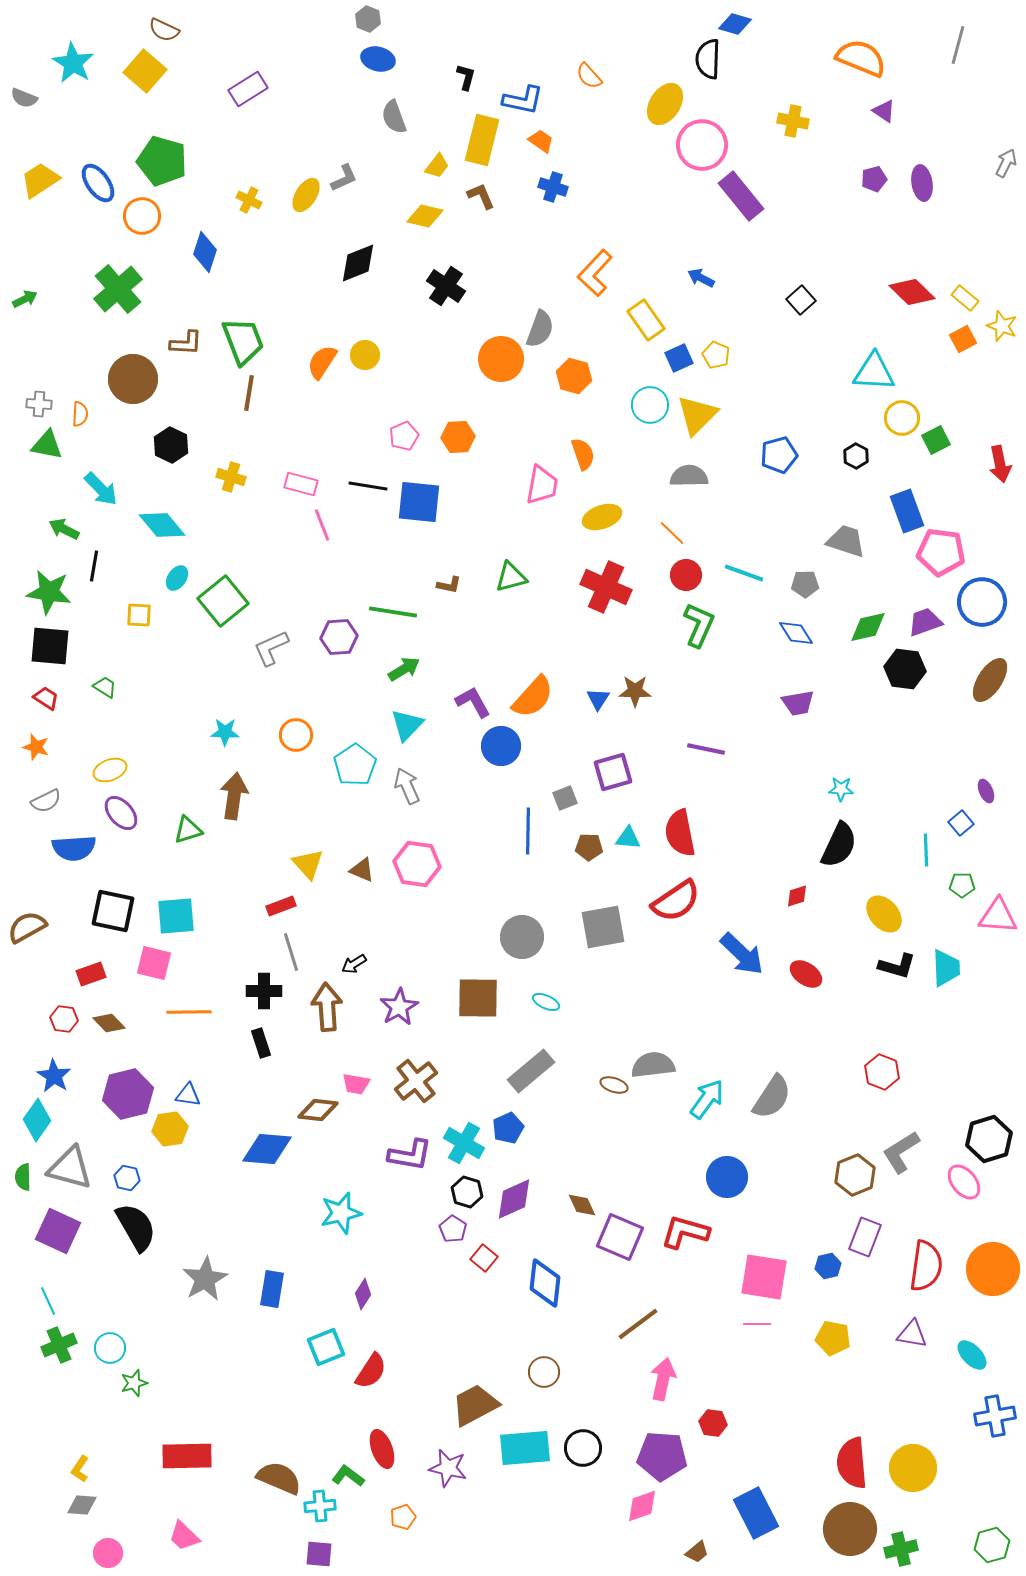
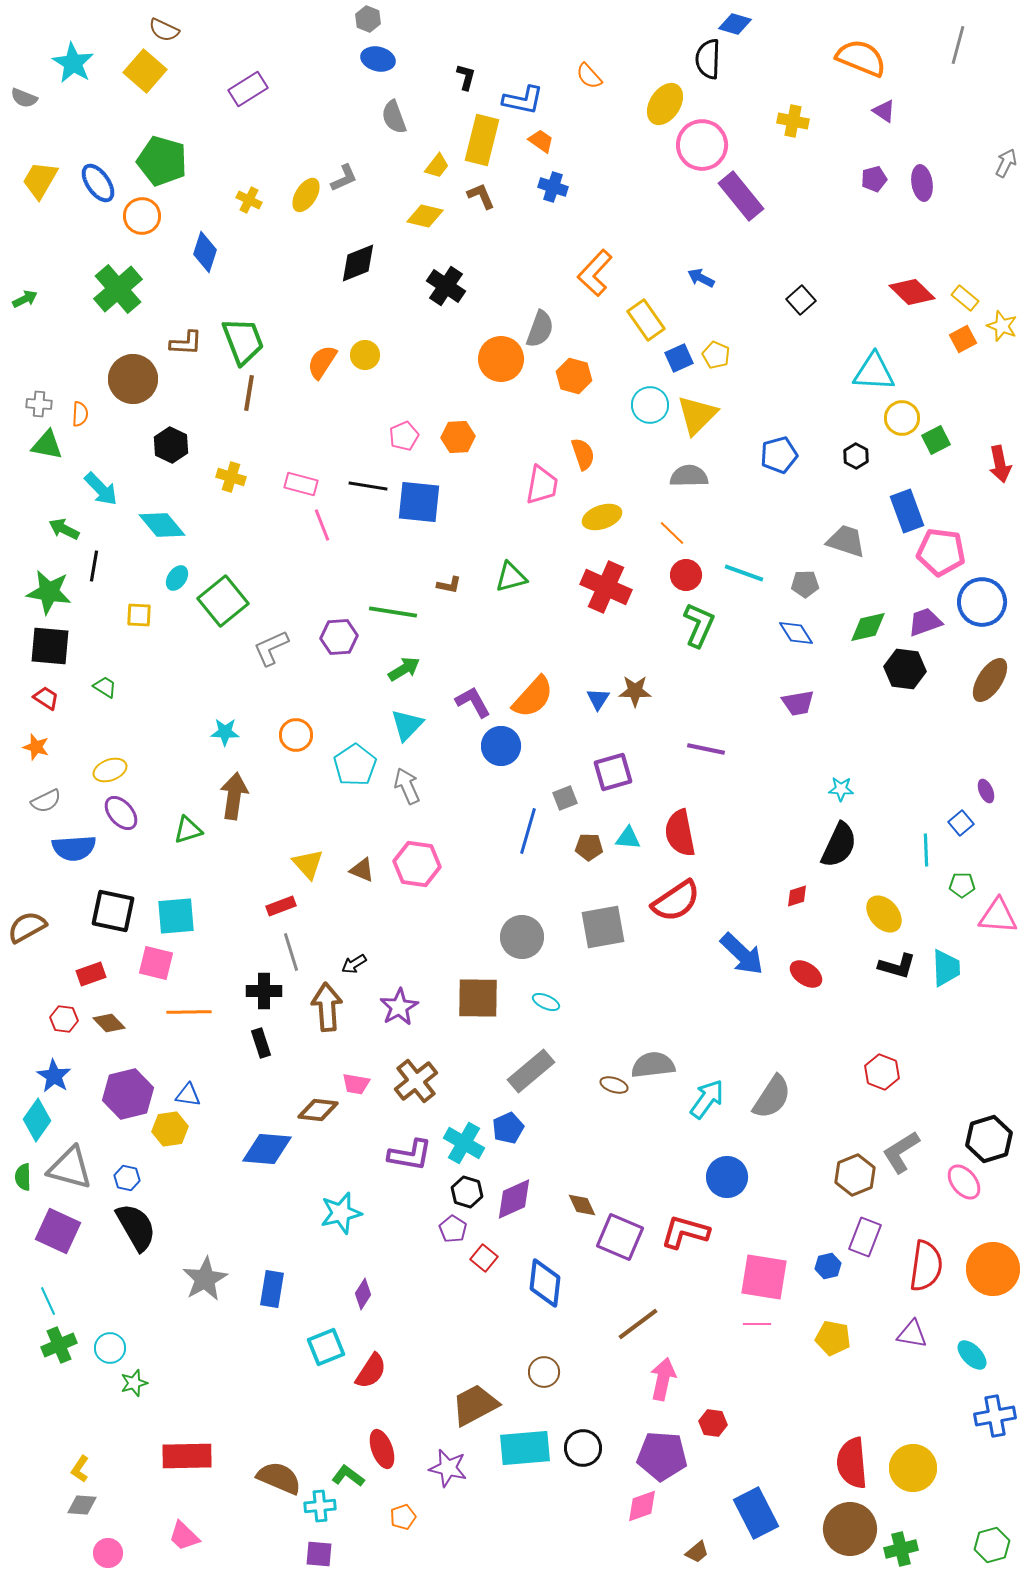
yellow trapezoid at (40, 180): rotated 27 degrees counterclockwise
blue line at (528, 831): rotated 15 degrees clockwise
pink square at (154, 963): moved 2 px right
